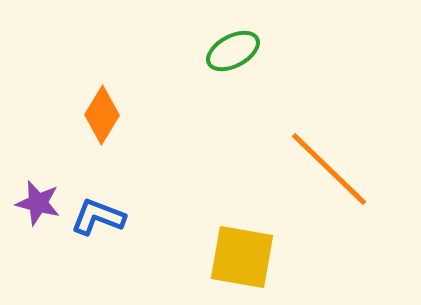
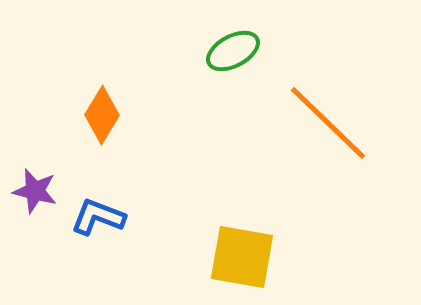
orange line: moved 1 px left, 46 px up
purple star: moved 3 px left, 12 px up
